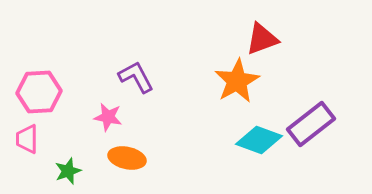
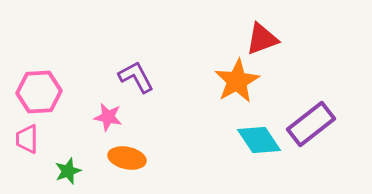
cyan diamond: rotated 36 degrees clockwise
